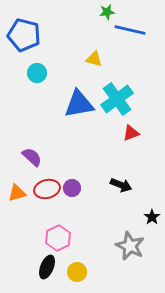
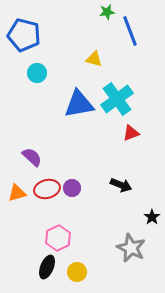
blue line: moved 1 px down; rotated 56 degrees clockwise
gray star: moved 1 px right, 2 px down
